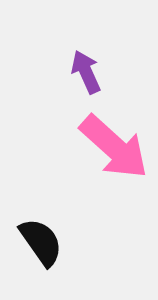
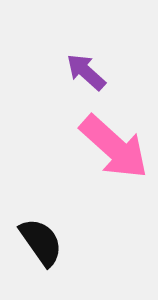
purple arrow: rotated 24 degrees counterclockwise
